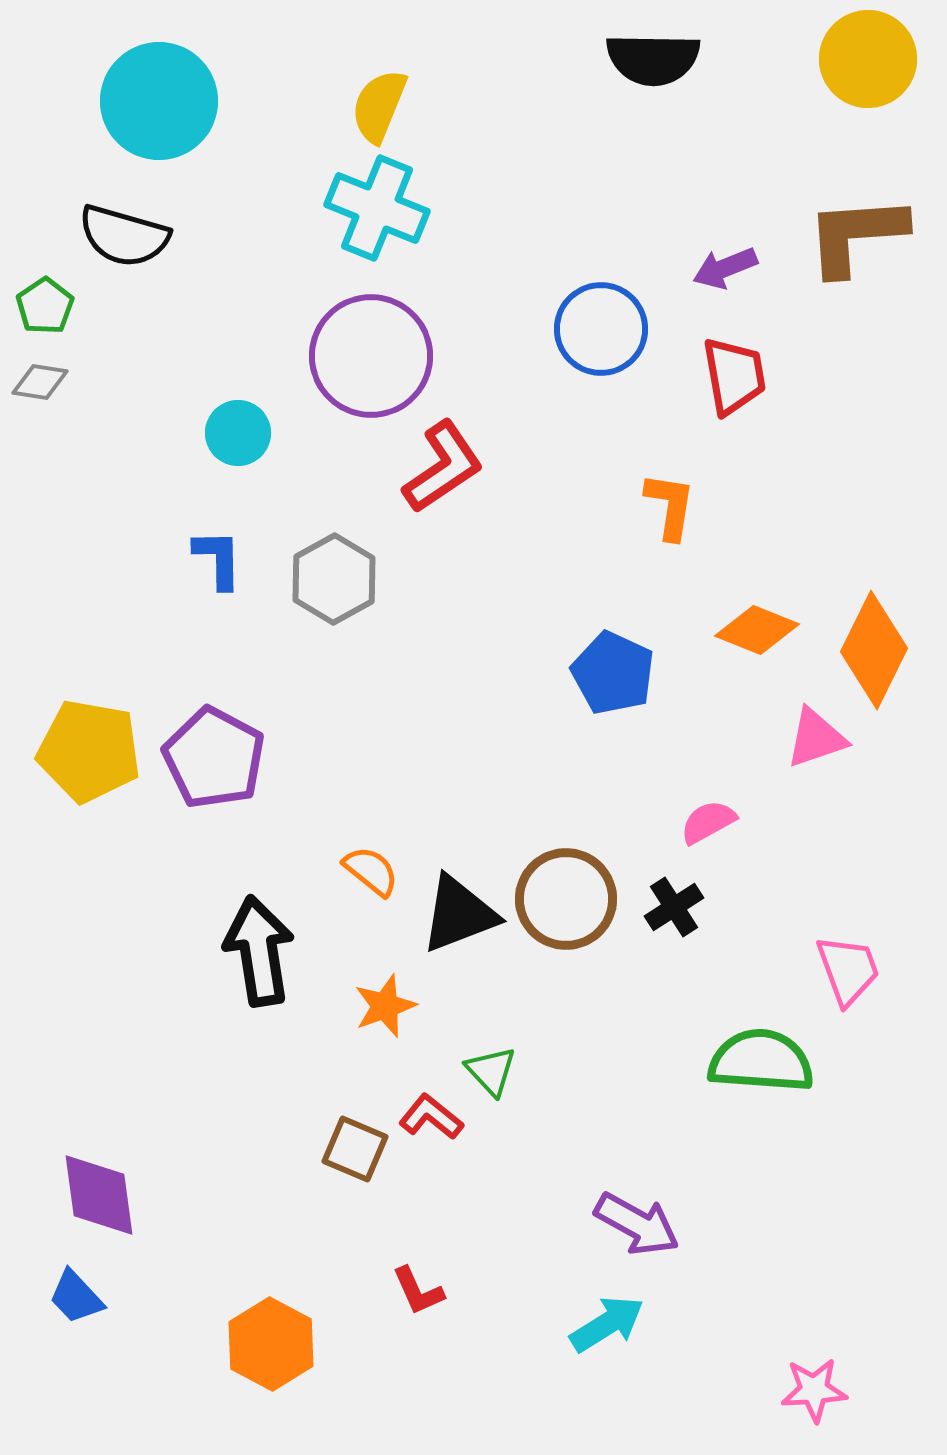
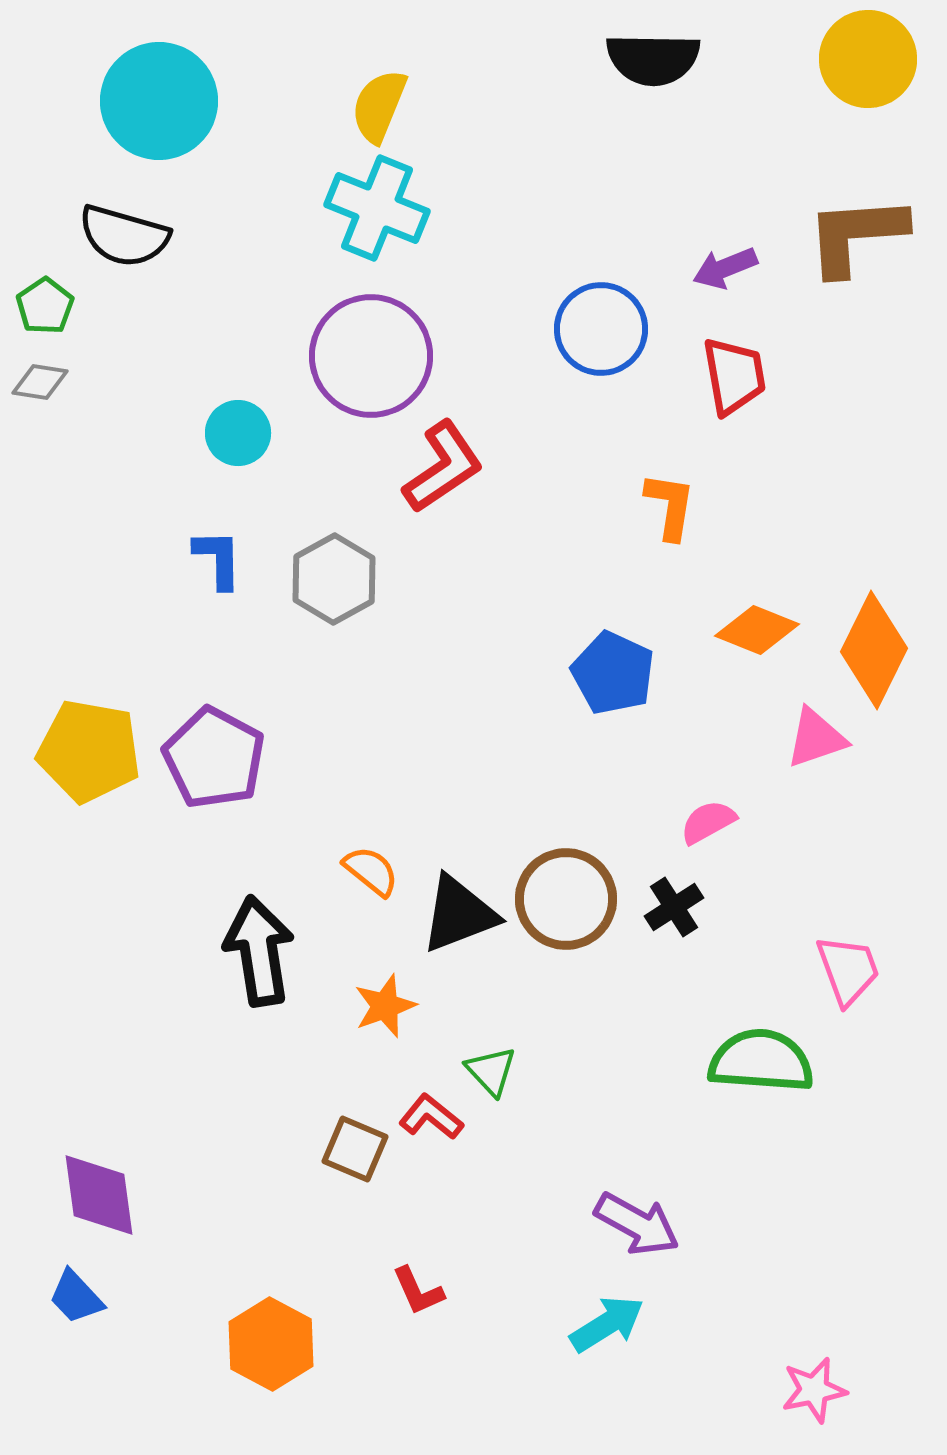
pink star at (814, 1390): rotated 8 degrees counterclockwise
